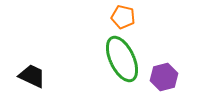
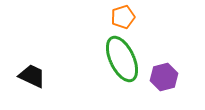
orange pentagon: rotated 30 degrees counterclockwise
